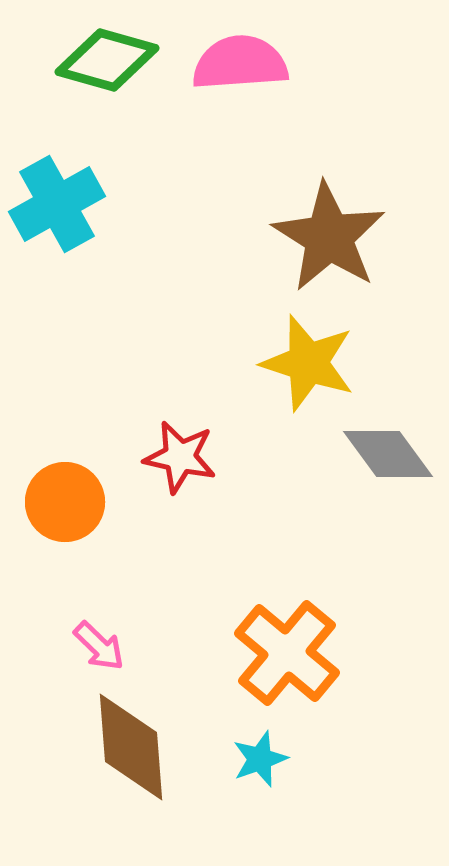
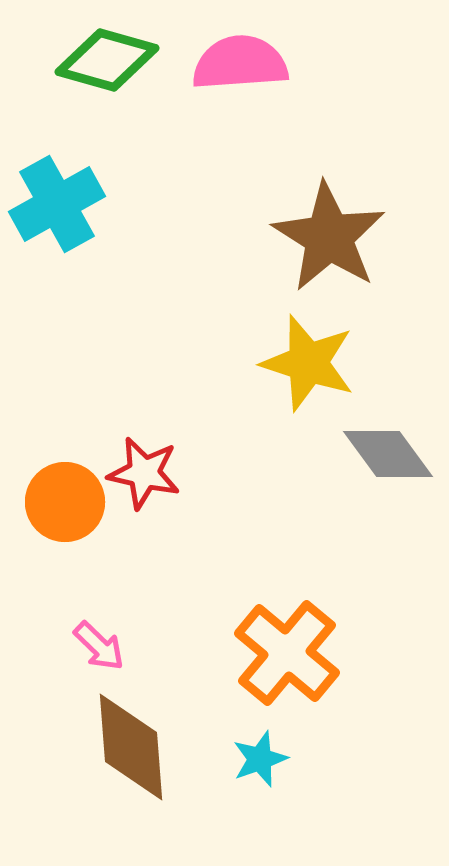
red star: moved 36 px left, 16 px down
